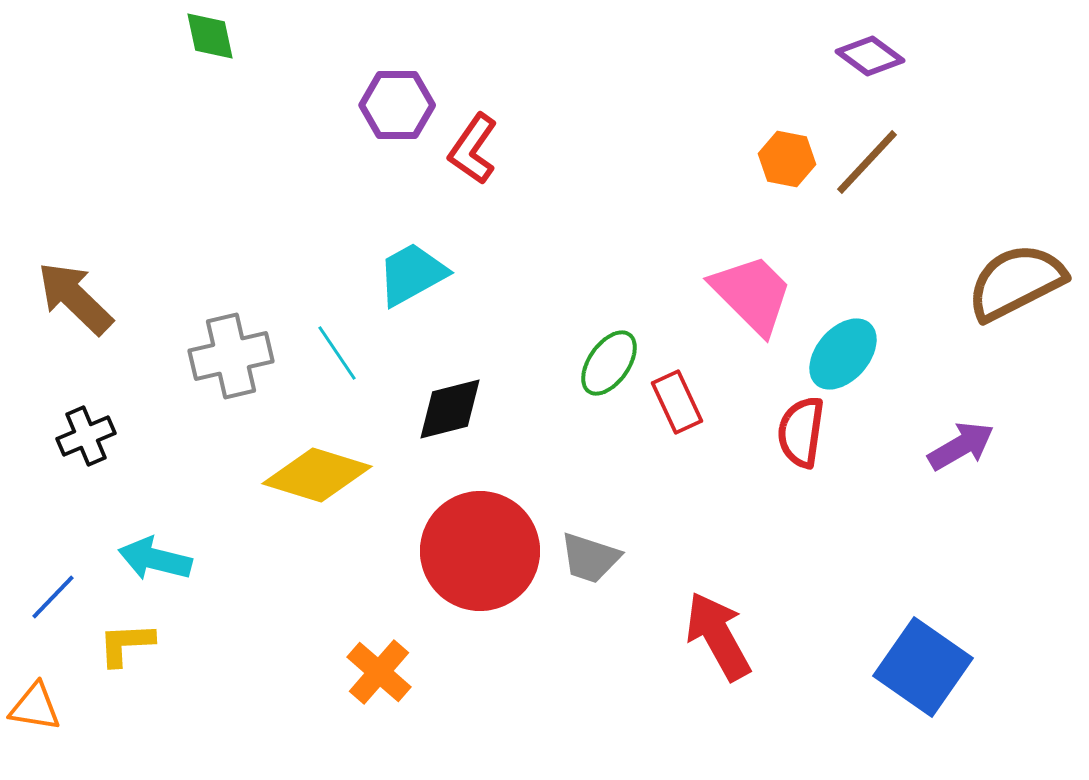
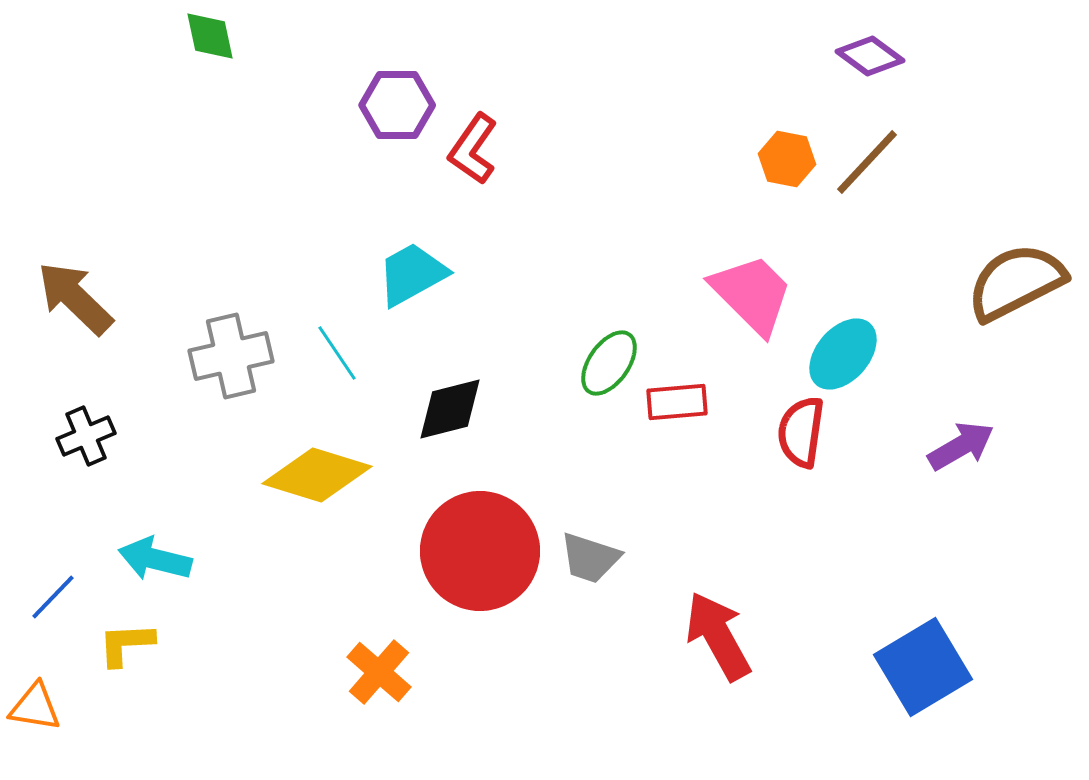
red rectangle: rotated 70 degrees counterclockwise
blue square: rotated 24 degrees clockwise
